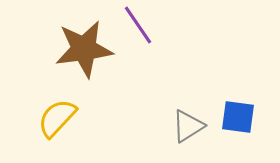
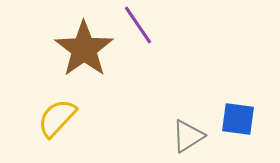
brown star: rotated 28 degrees counterclockwise
blue square: moved 2 px down
gray triangle: moved 10 px down
